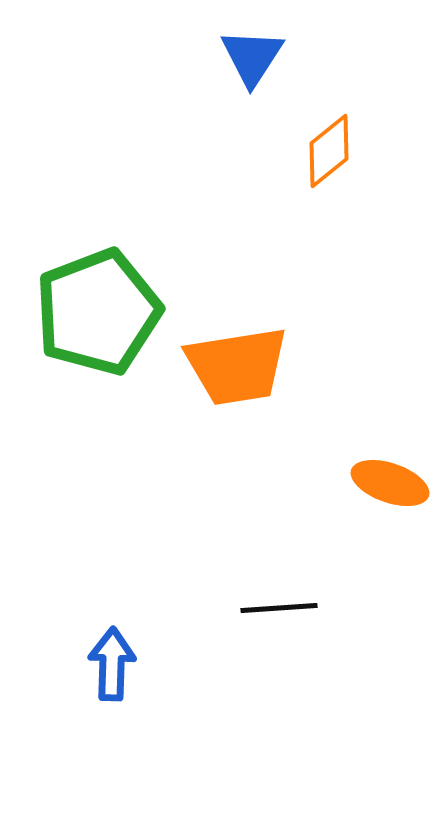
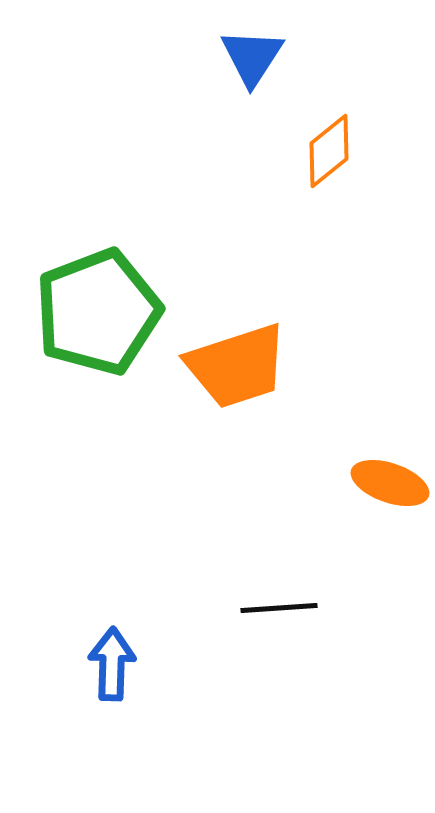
orange trapezoid: rotated 9 degrees counterclockwise
